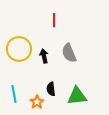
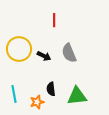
black arrow: rotated 128 degrees clockwise
orange star: rotated 16 degrees clockwise
